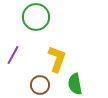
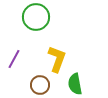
purple line: moved 1 px right, 4 px down
